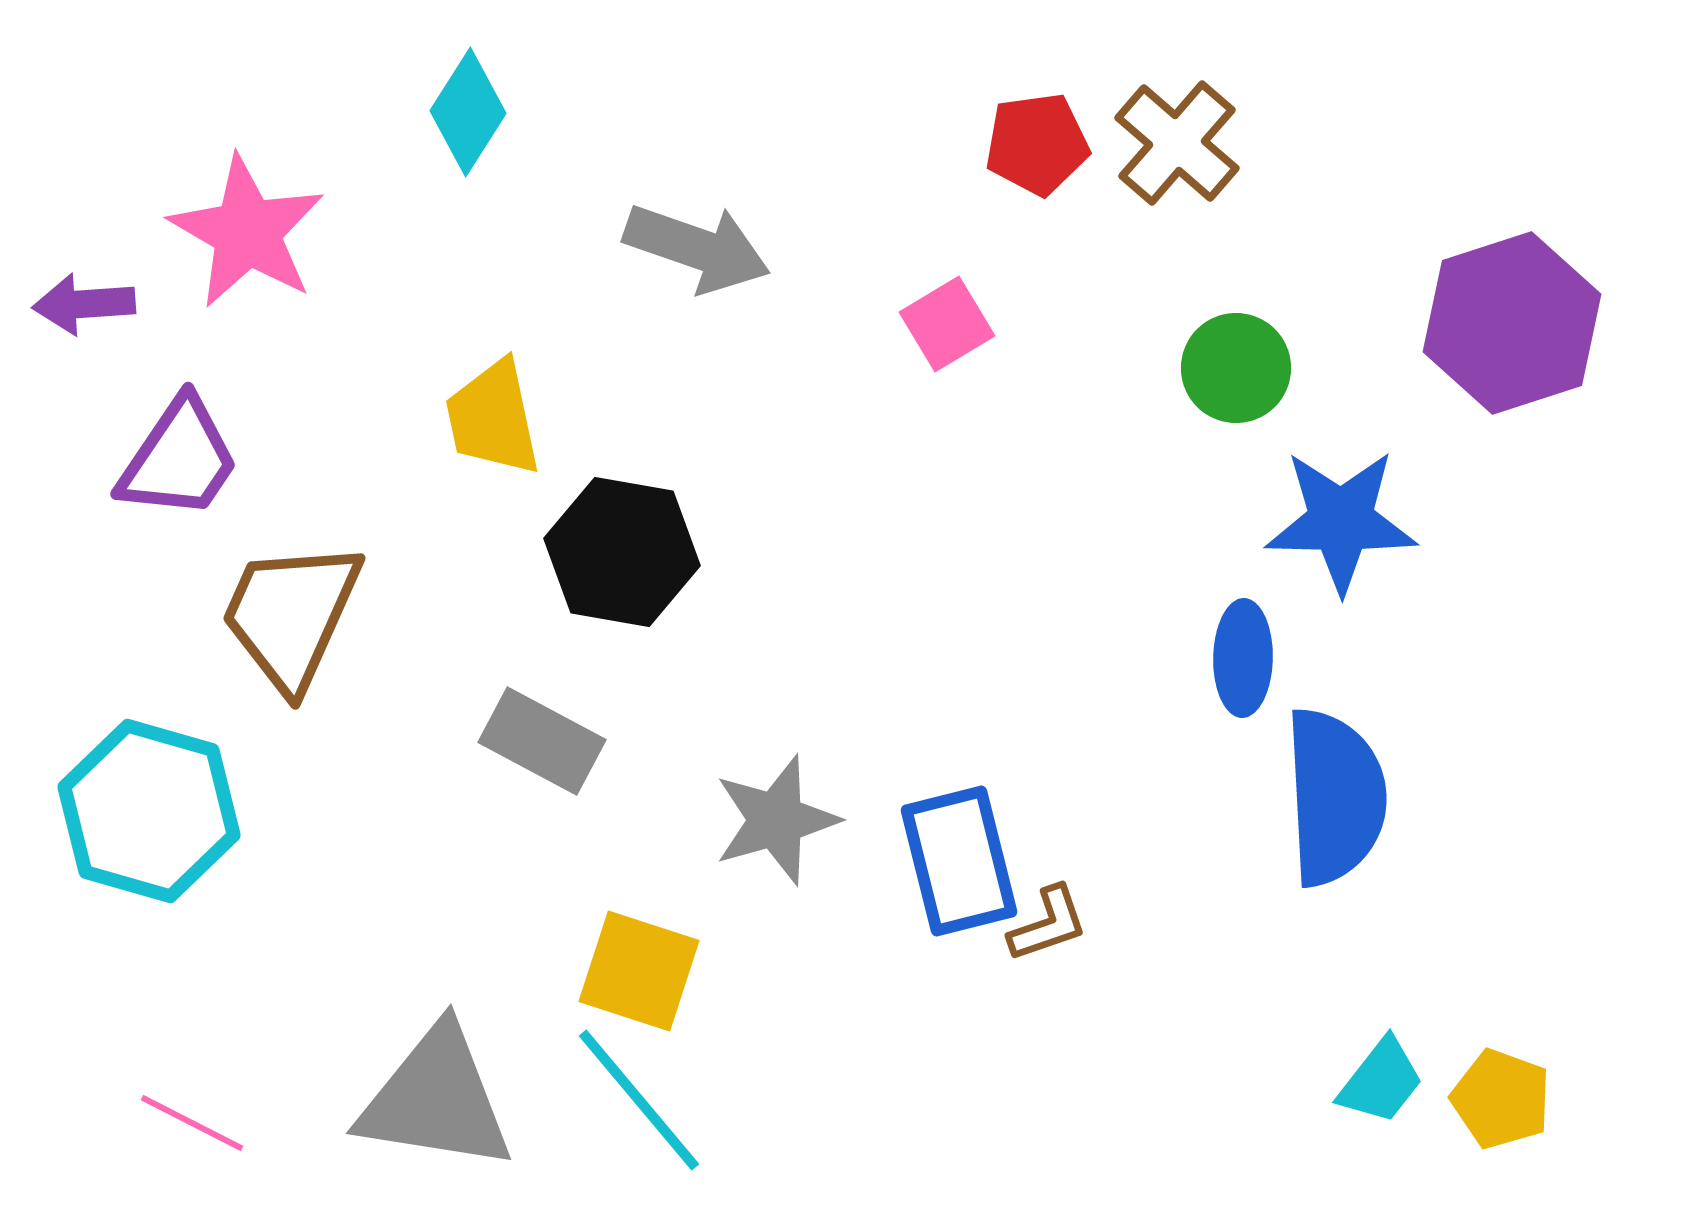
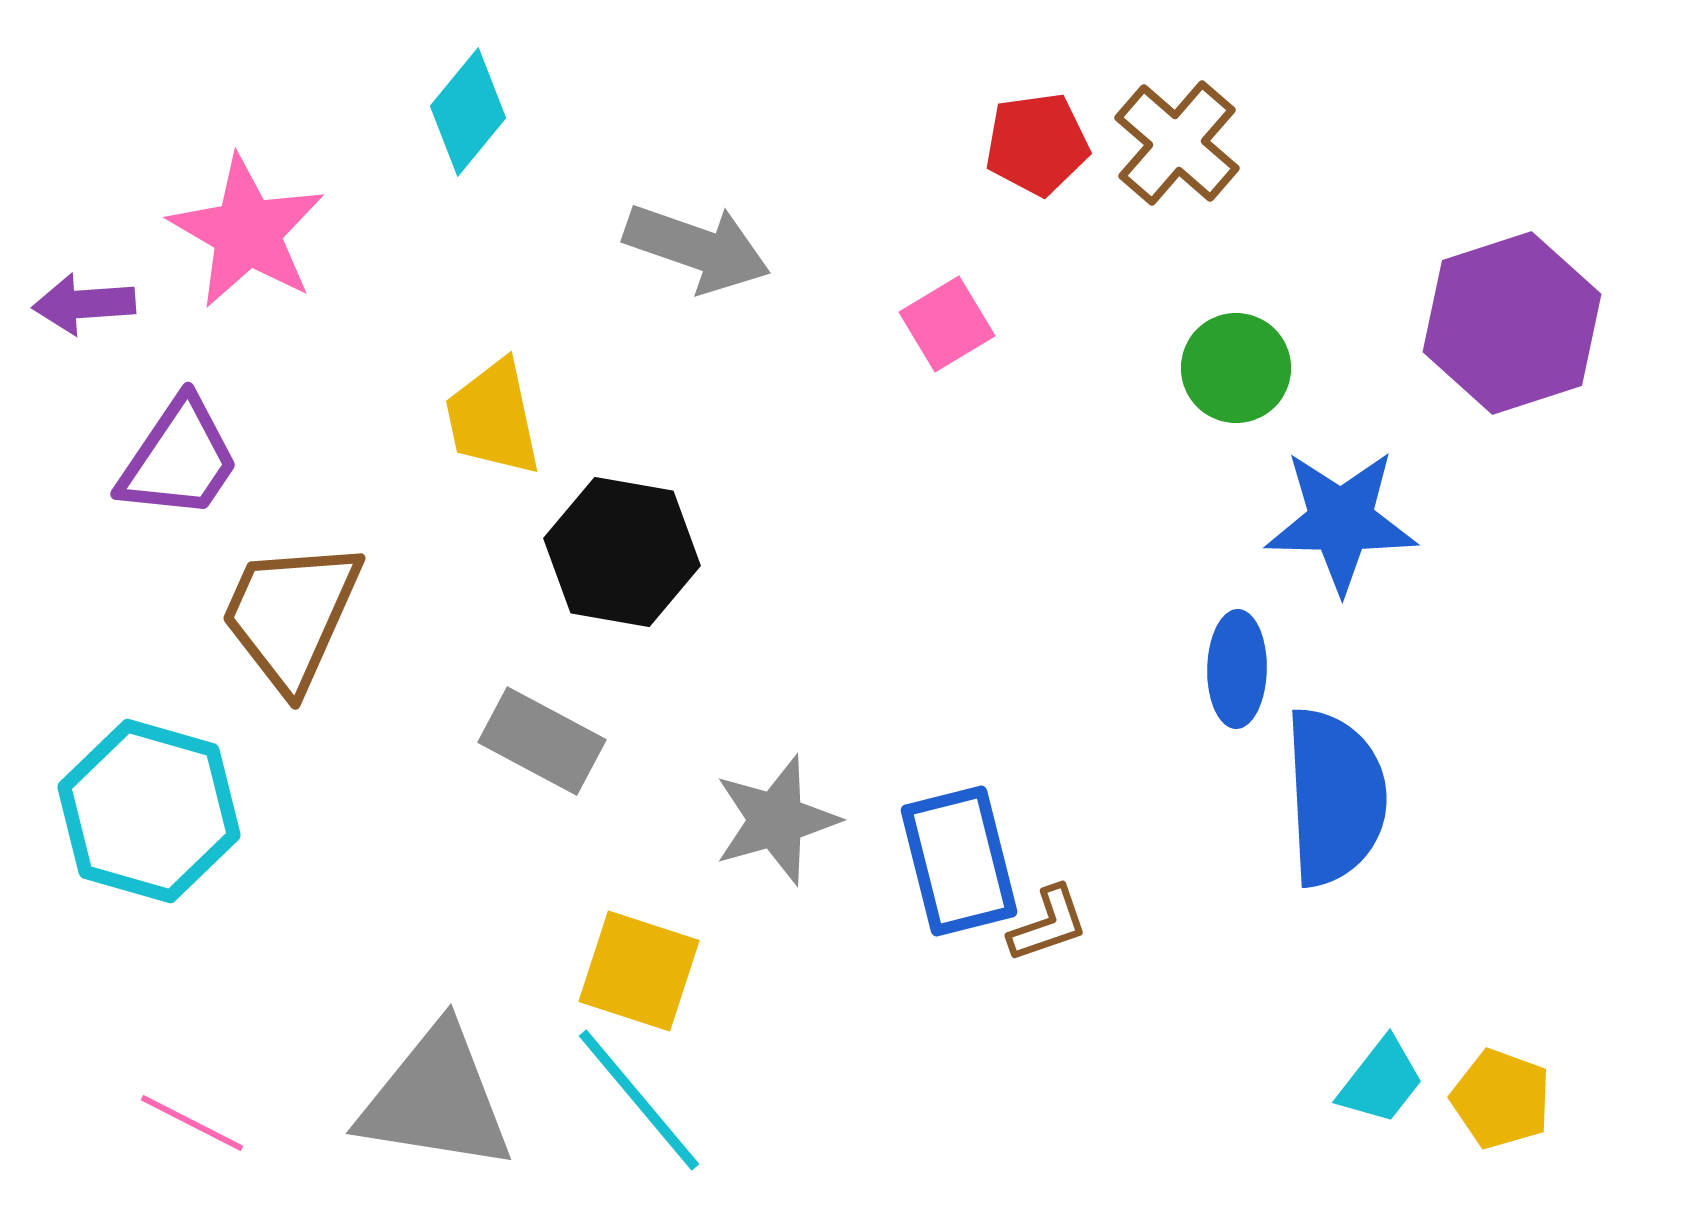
cyan diamond: rotated 7 degrees clockwise
blue ellipse: moved 6 px left, 11 px down
